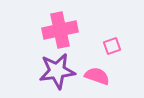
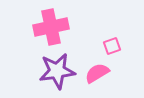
pink cross: moved 9 px left, 3 px up
pink semicircle: moved 3 px up; rotated 50 degrees counterclockwise
